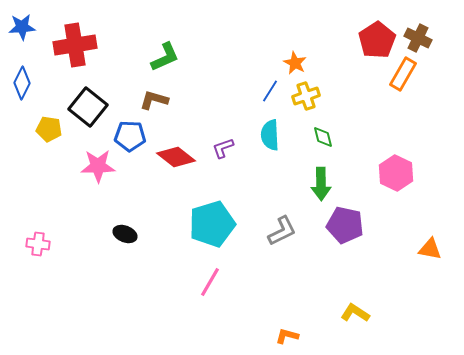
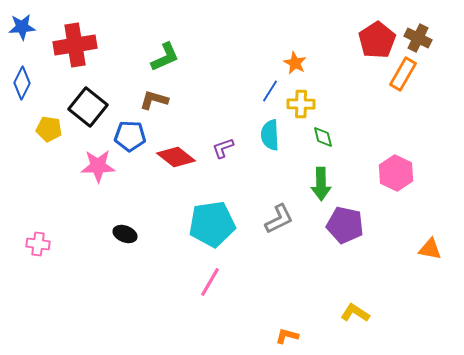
yellow cross: moved 5 px left, 8 px down; rotated 20 degrees clockwise
cyan pentagon: rotated 9 degrees clockwise
gray L-shape: moved 3 px left, 12 px up
